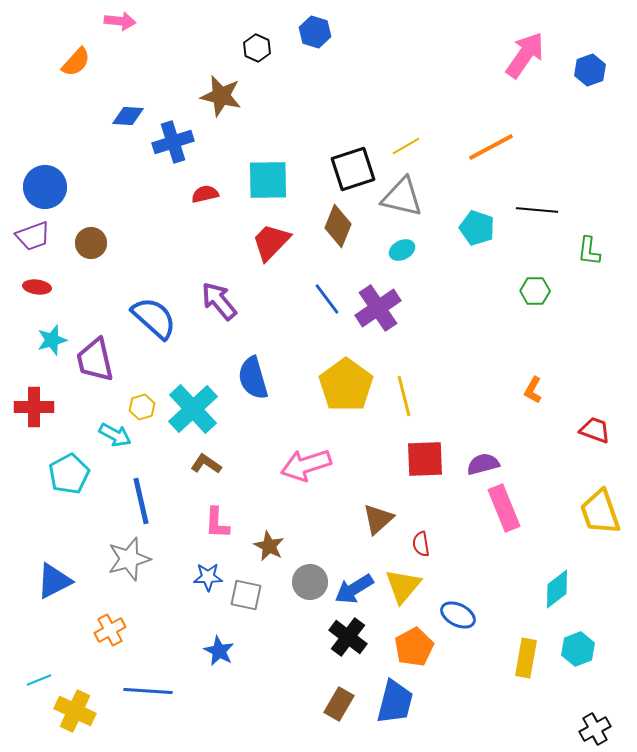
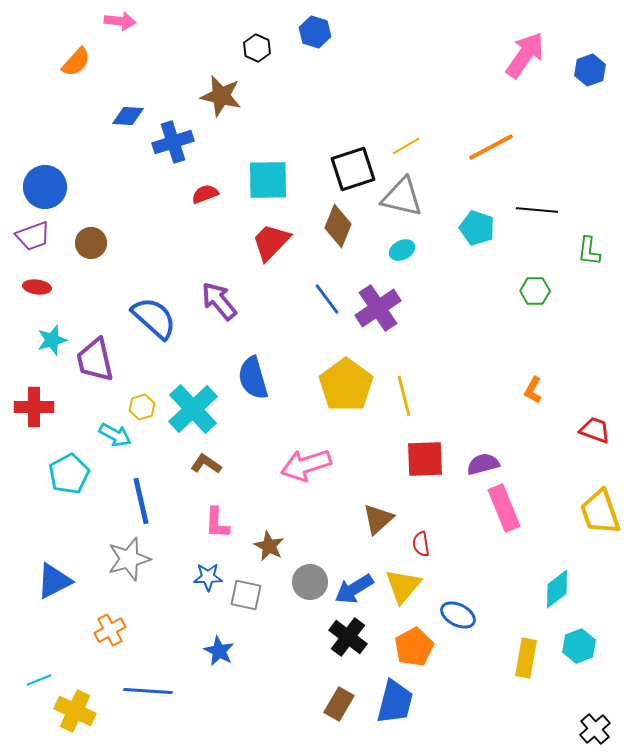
red semicircle at (205, 194): rotated 8 degrees counterclockwise
cyan hexagon at (578, 649): moved 1 px right, 3 px up
black cross at (595, 729): rotated 12 degrees counterclockwise
